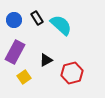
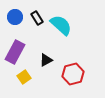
blue circle: moved 1 px right, 3 px up
red hexagon: moved 1 px right, 1 px down
